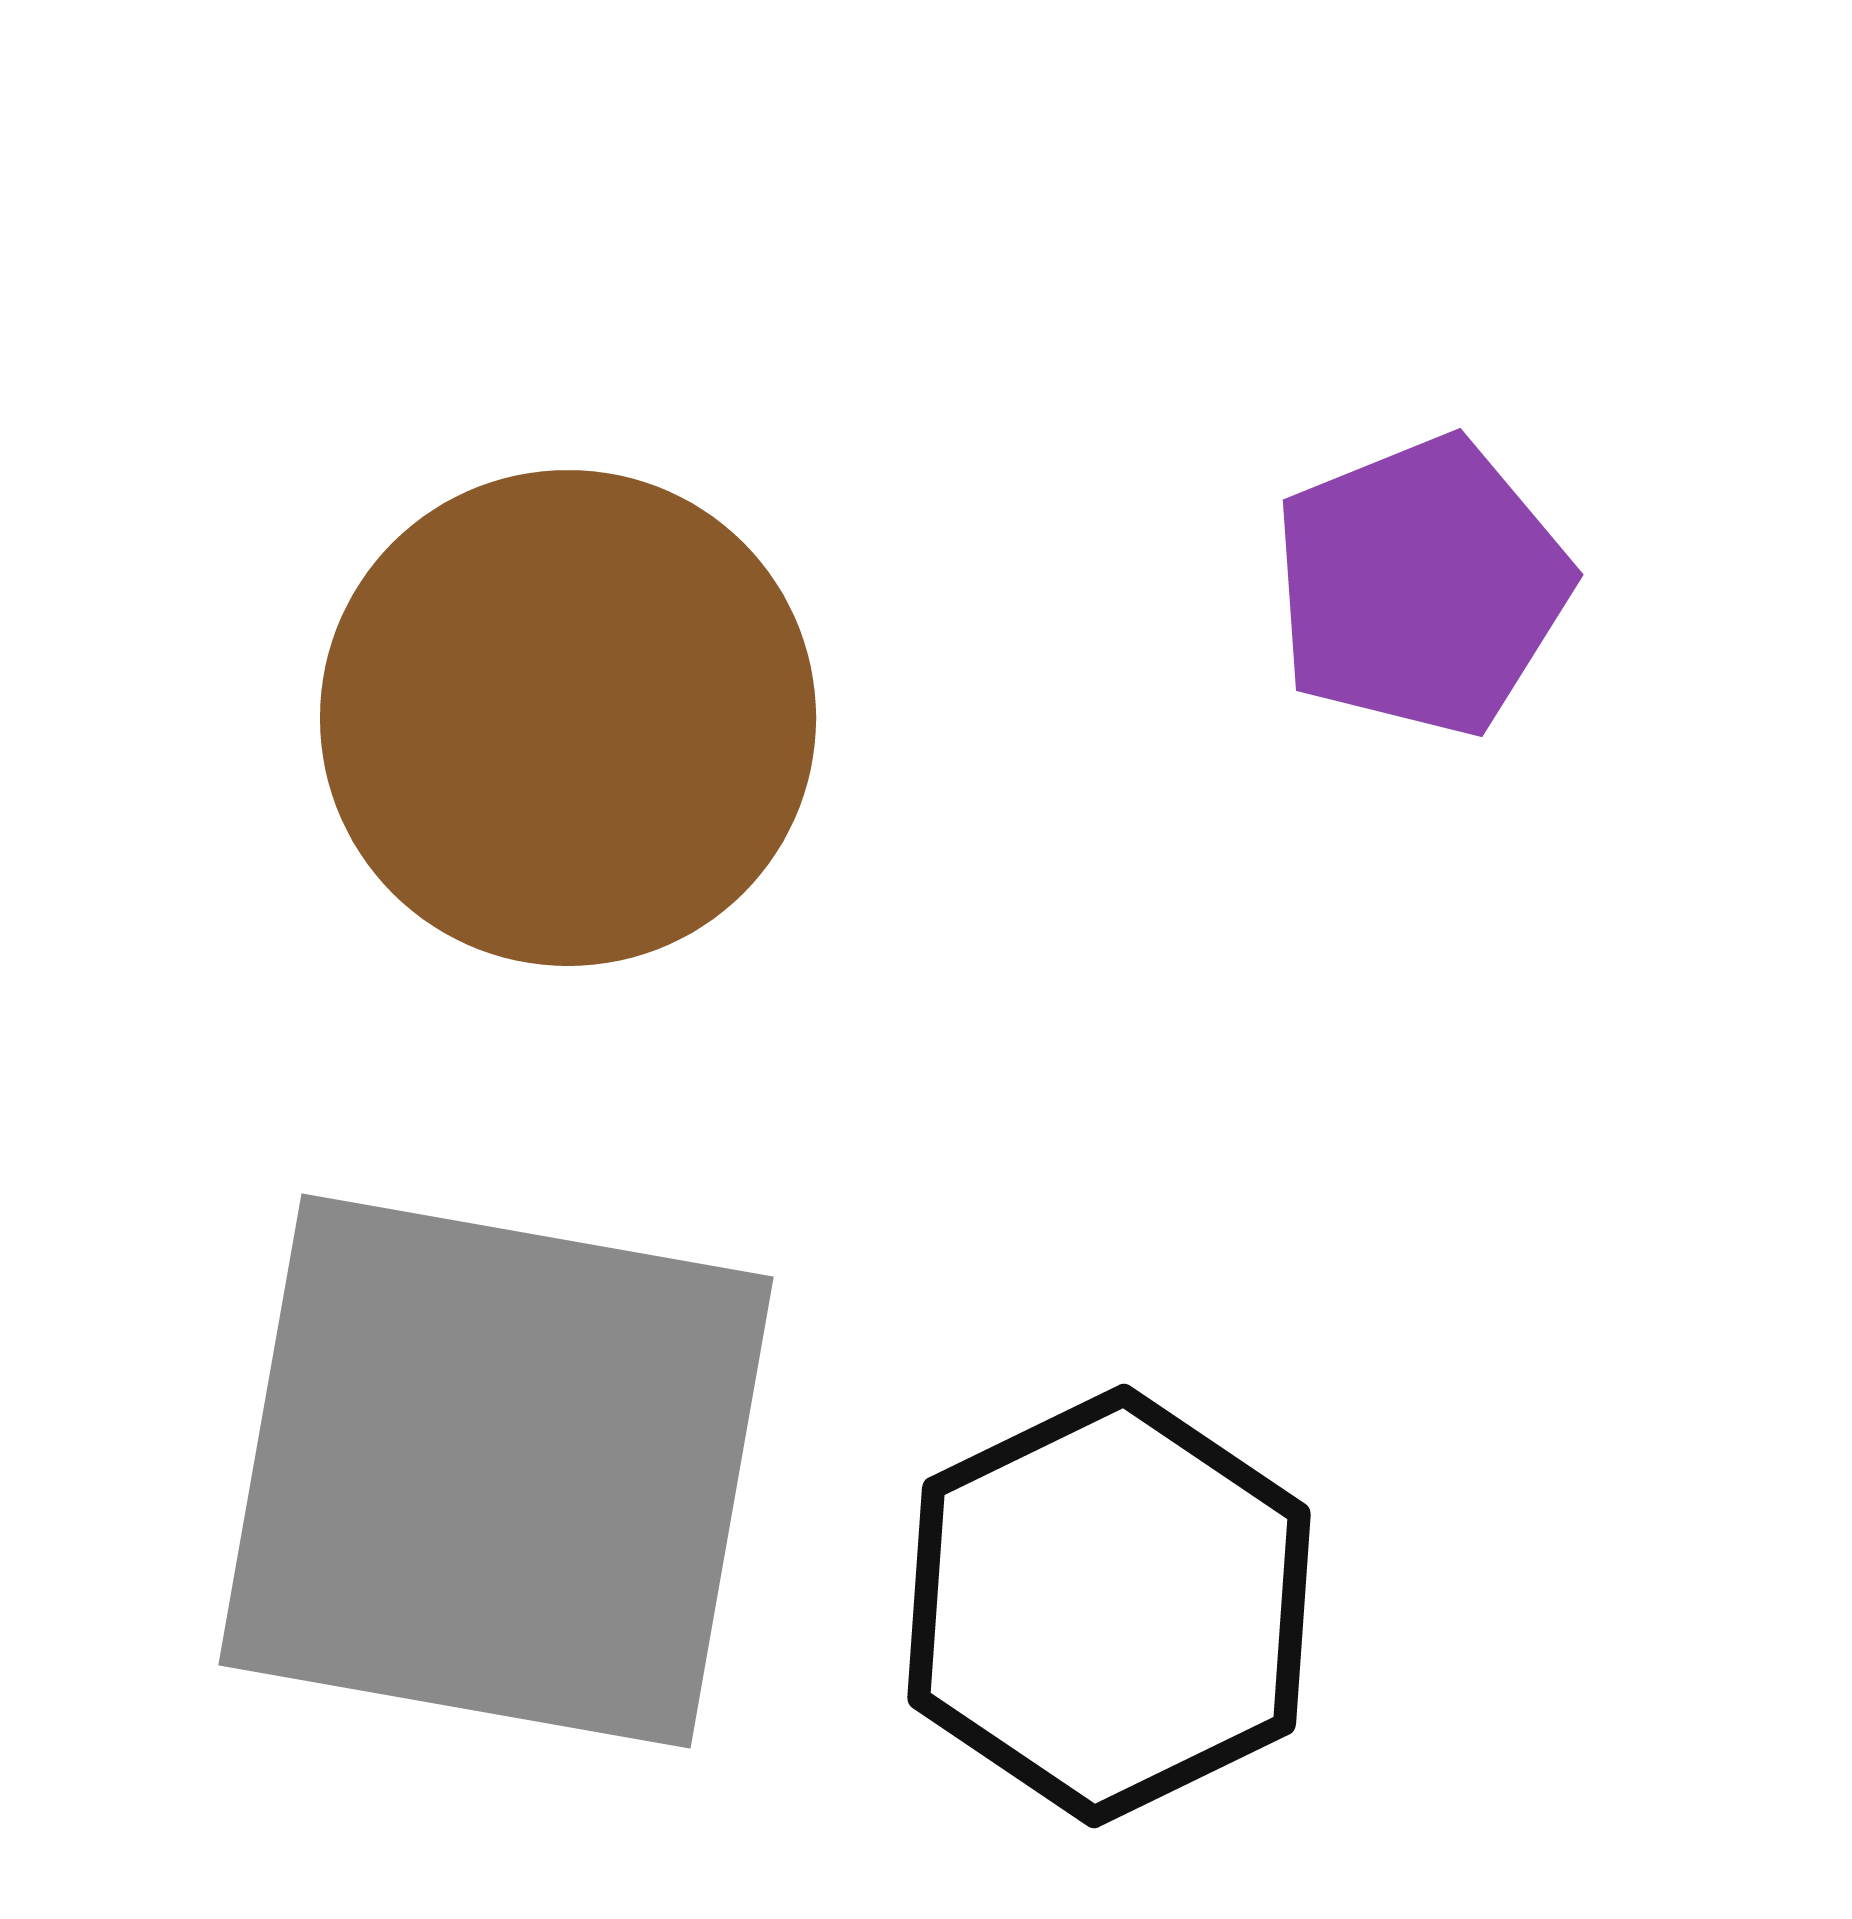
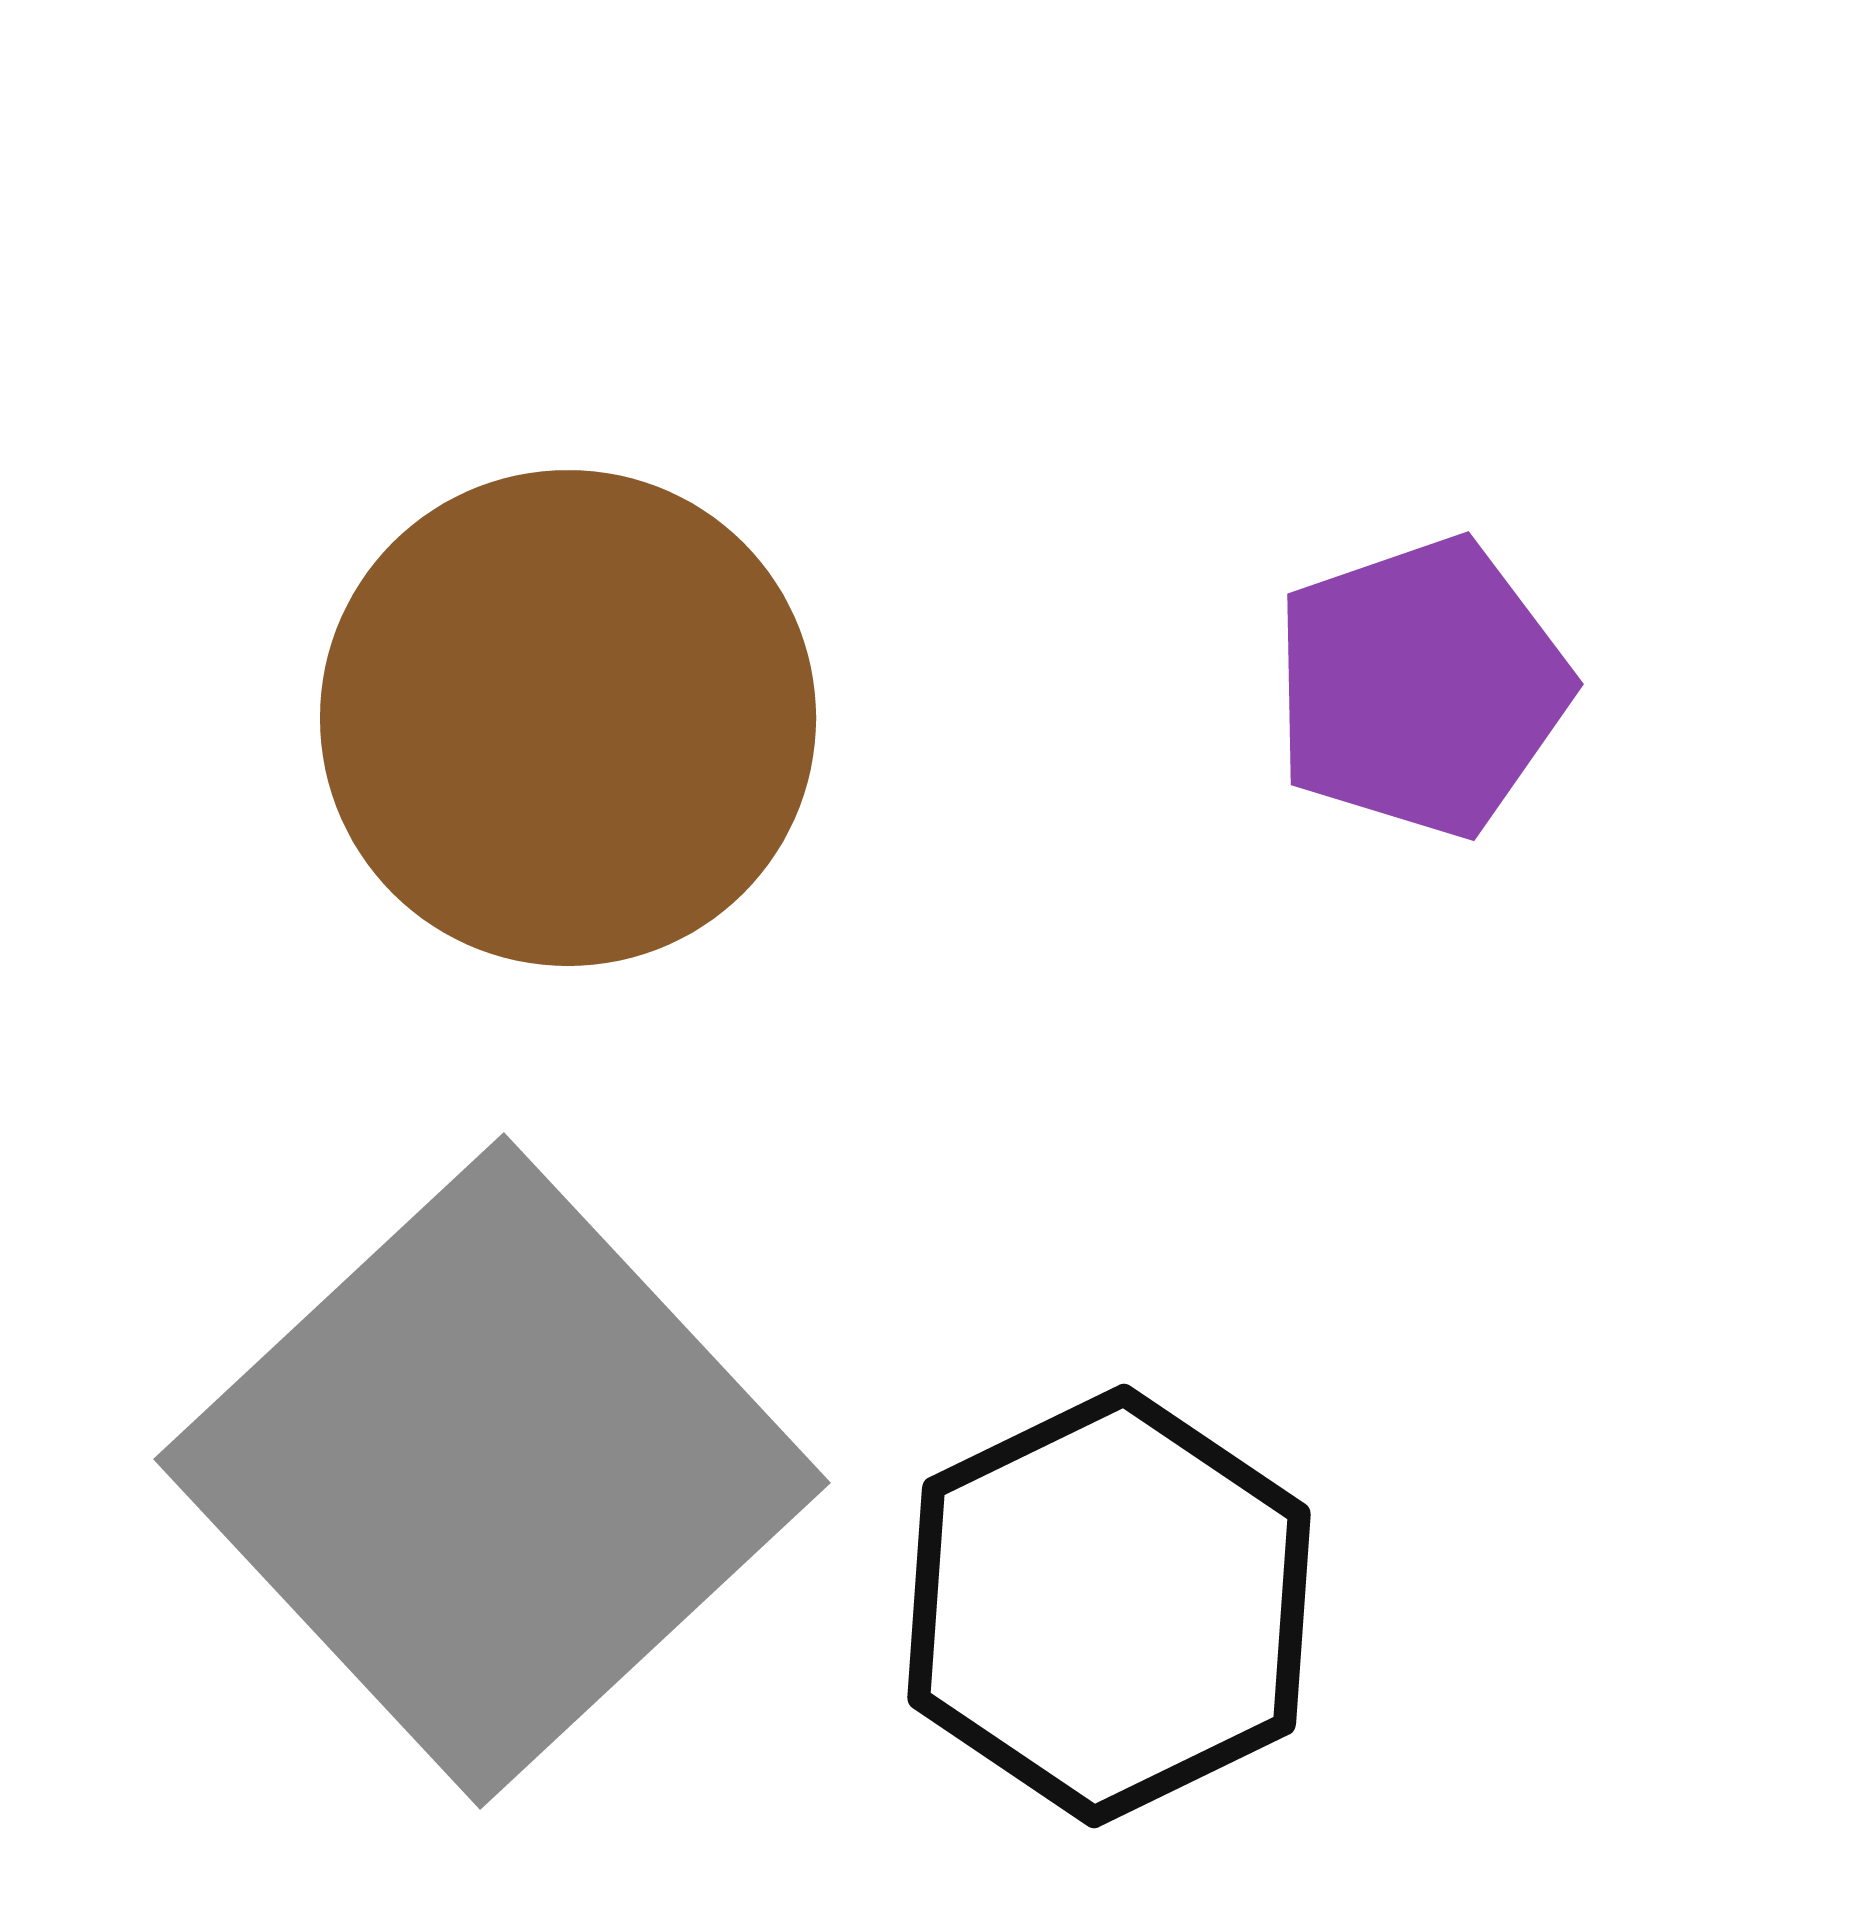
purple pentagon: moved 101 px down; rotated 3 degrees clockwise
gray square: moved 4 px left; rotated 37 degrees clockwise
